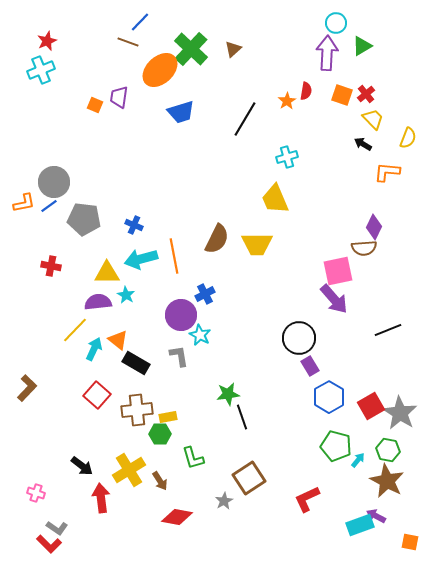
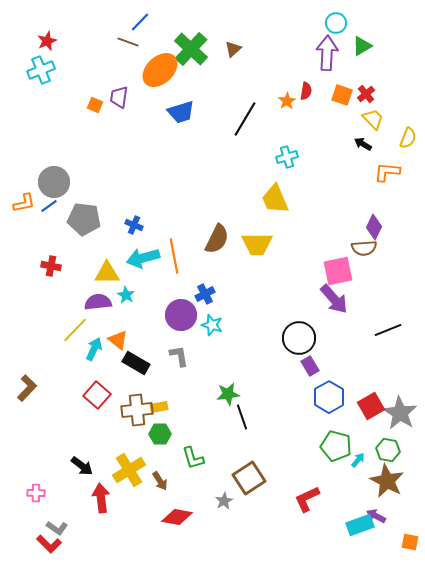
cyan arrow at (141, 259): moved 2 px right, 1 px up
cyan star at (200, 335): moved 12 px right, 10 px up; rotated 10 degrees counterclockwise
yellow rectangle at (168, 417): moved 9 px left, 10 px up
pink cross at (36, 493): rotated 18 degrees counterclockwise
